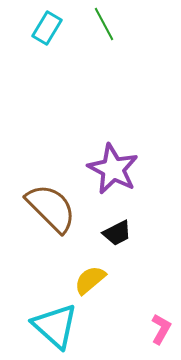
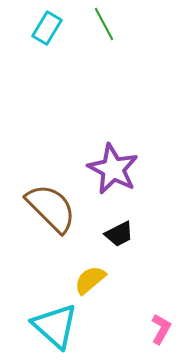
black trapezoid: moved 2 px right, 1 px down
